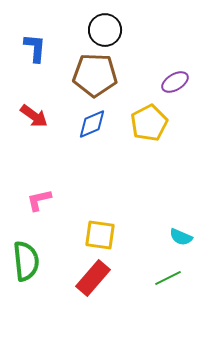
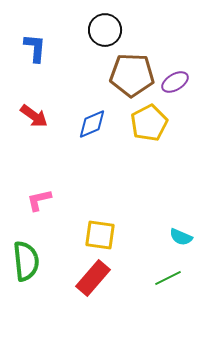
brown pentagon: moved 37 px right
